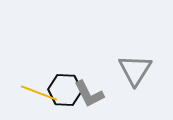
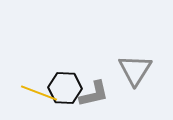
black hexagon: moved 2 px up
gray L-shape: moved 5 px right; rotated 76 degrees counterclockwise
